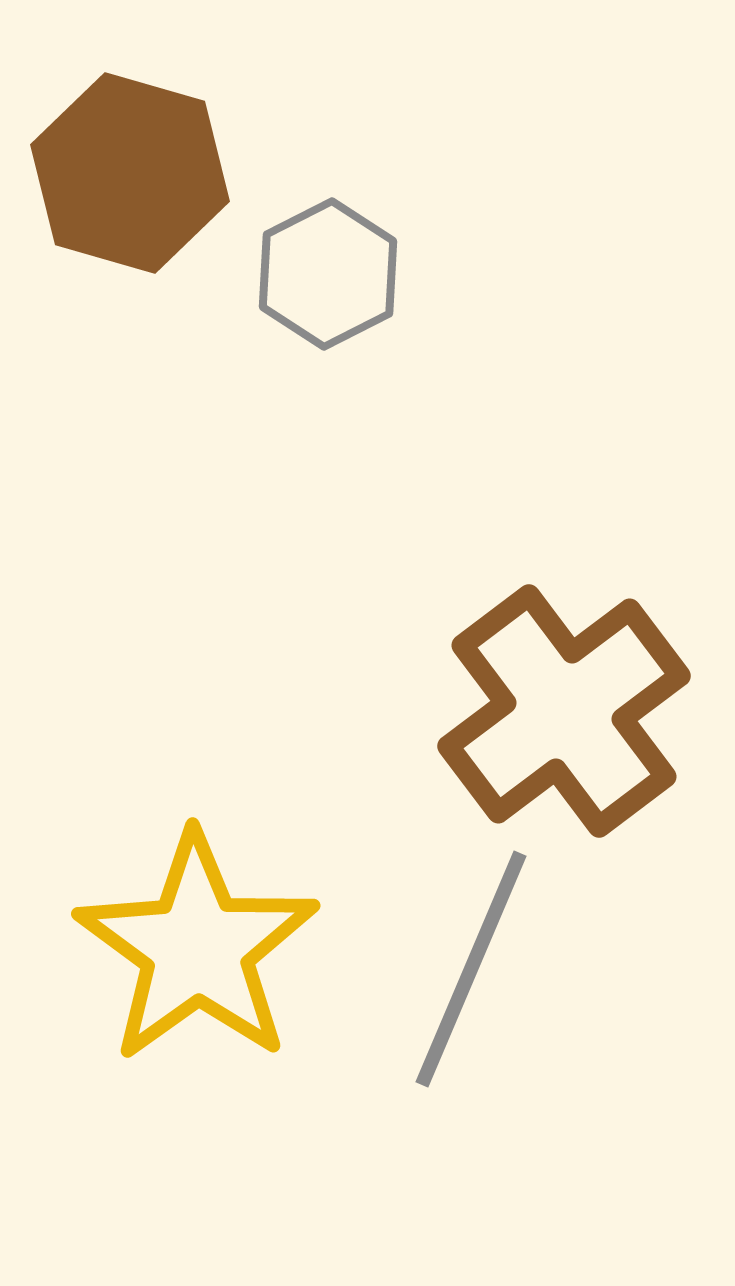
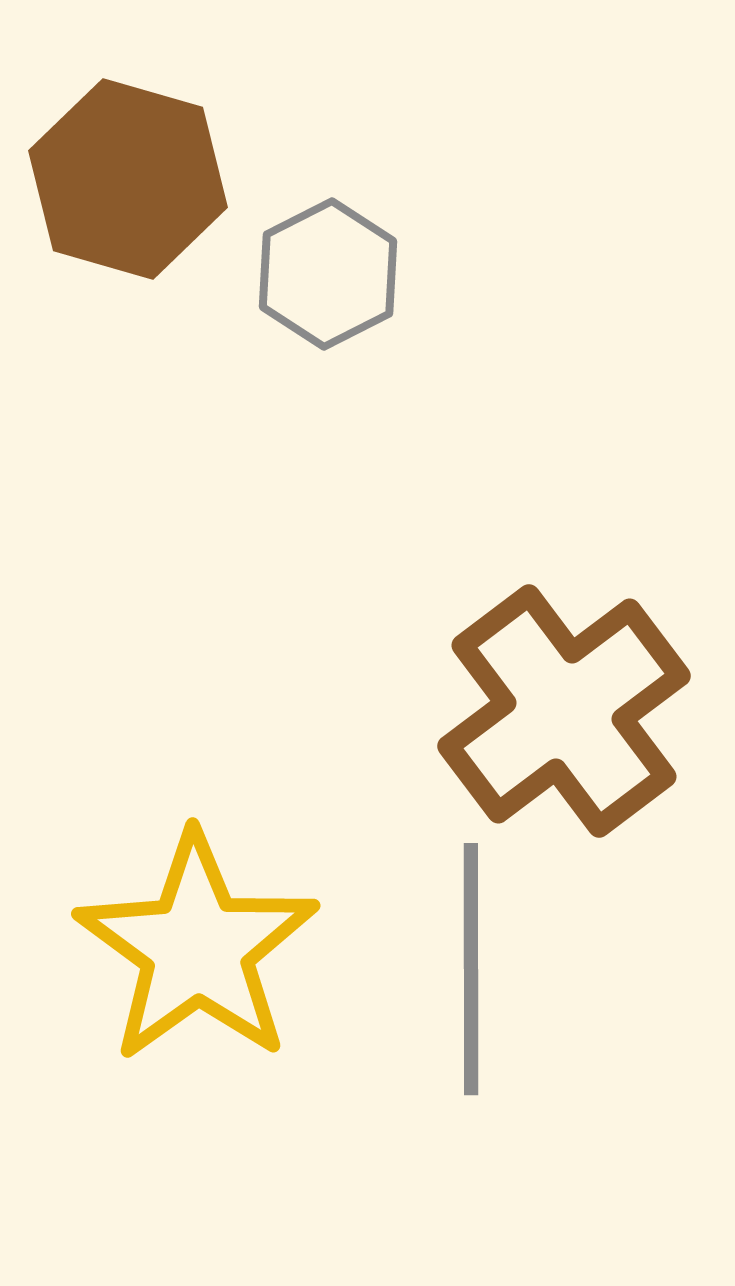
brown hexagon: moved 2 px left, 6 px down
gray line: rotated 23 degrees counterclockwise
